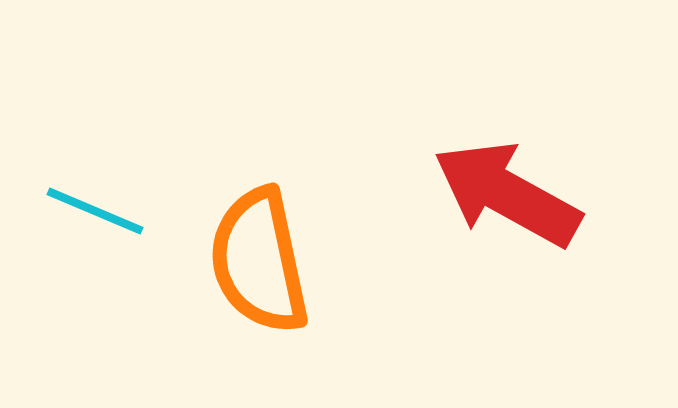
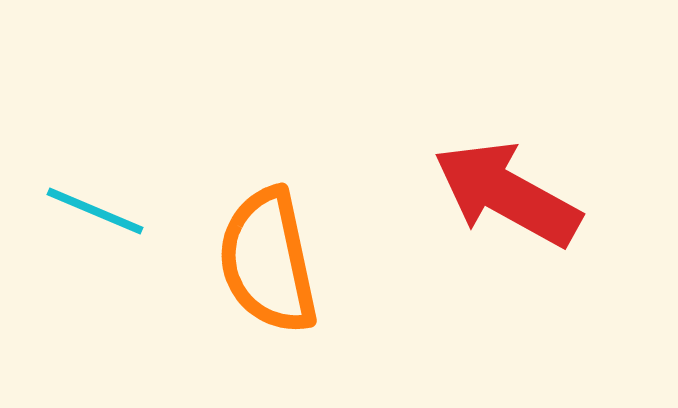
orange semicircle: moved 9 px right
